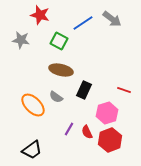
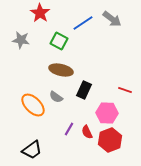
red star: moved 2 px up; rotated 18 degrees clockwise
red line: moved 1 px right
pink hexagon: rotated 20 degrees clockwise
